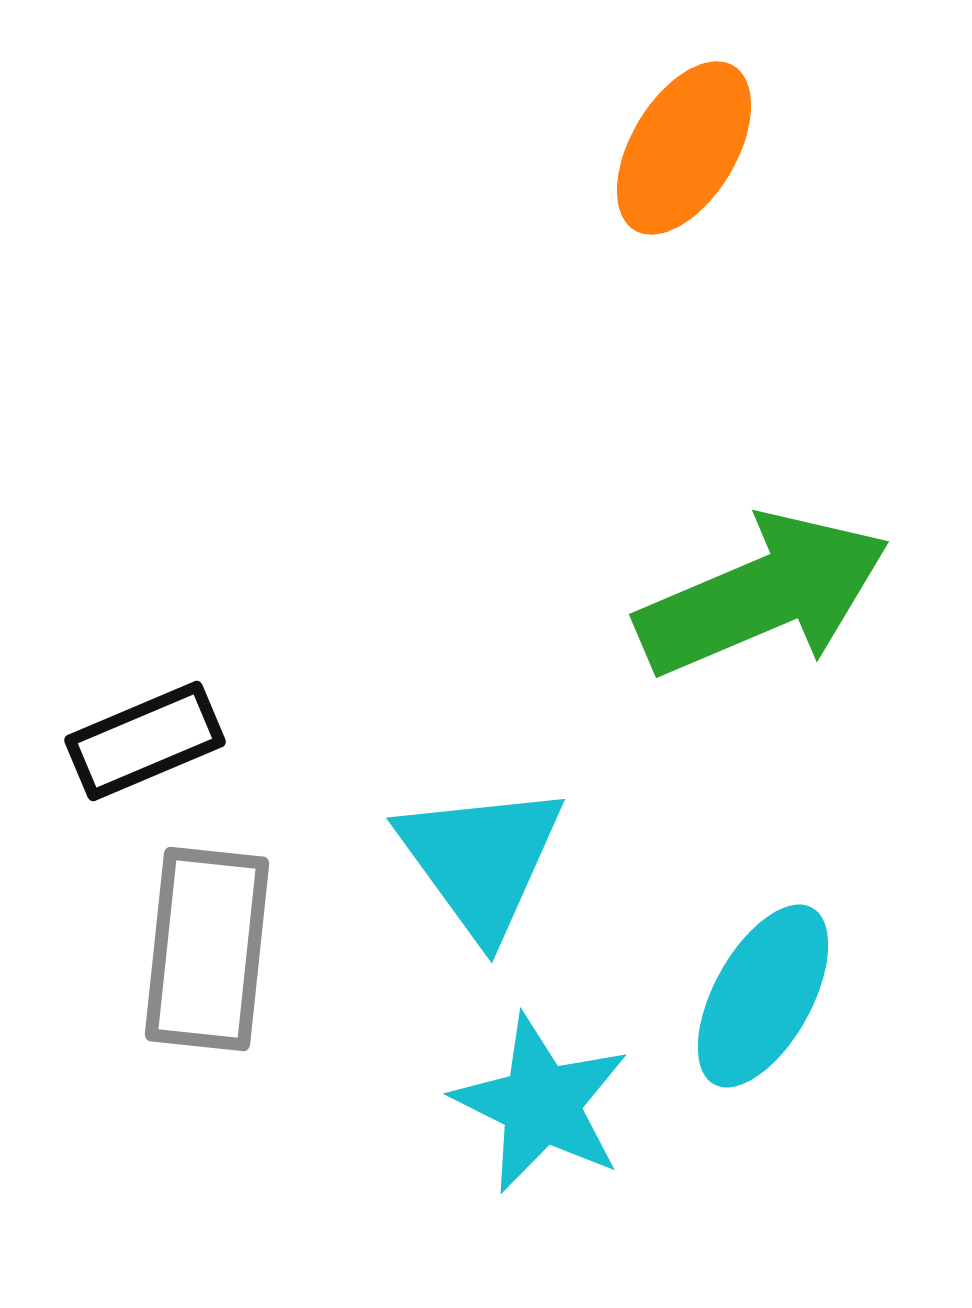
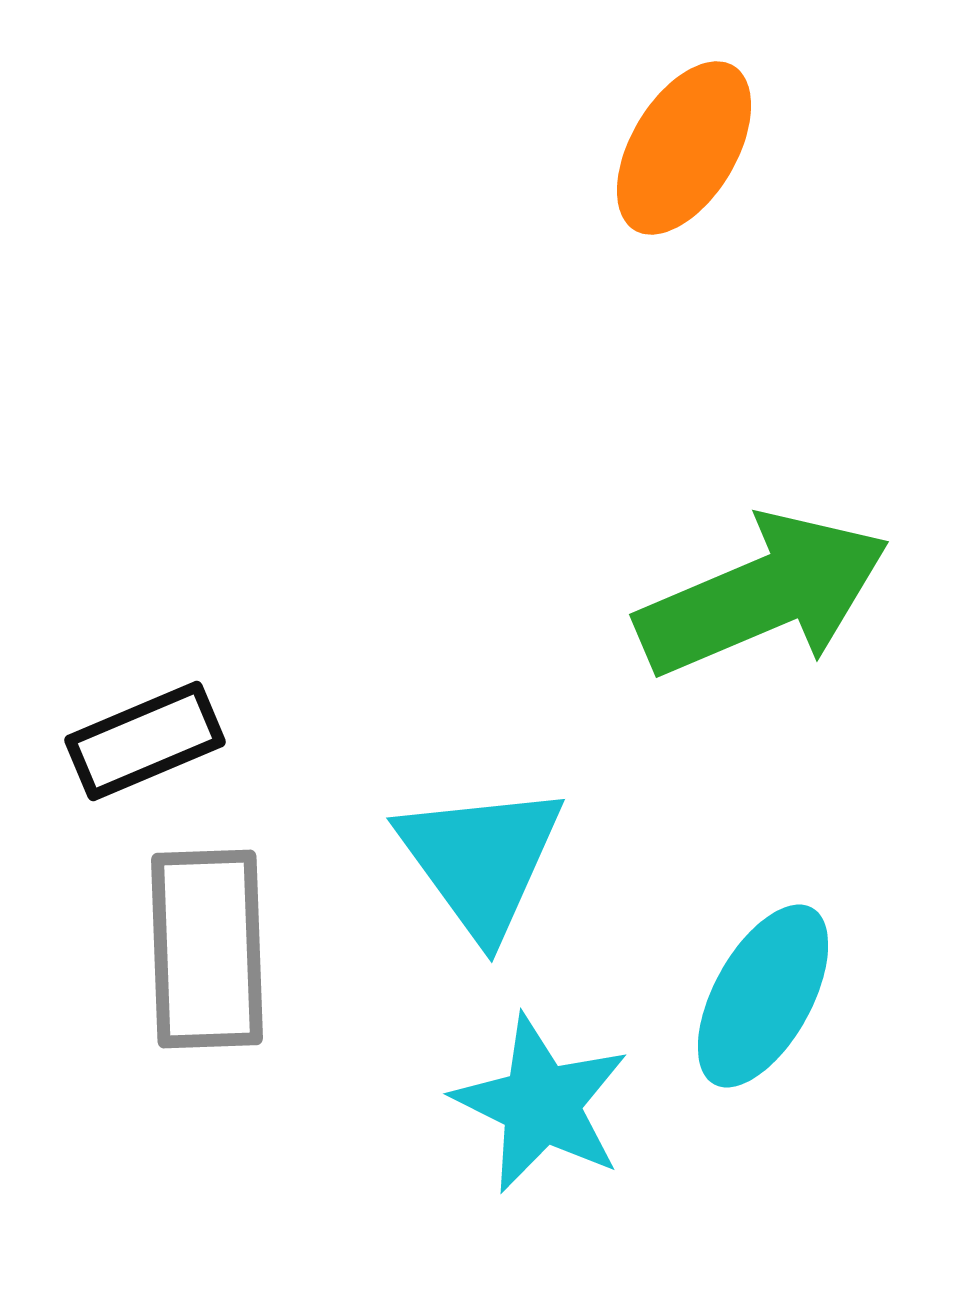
gray rectangle: rotated 8 degrees counterclockwise
